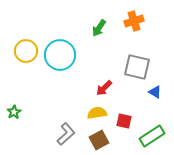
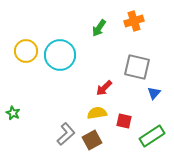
blue triangle: moved 1 px left, 1 px down; rotated 40 degrees clockwise
green star: moved 1 px left, 1 px down; rotated 16 degrees counterclockwise
brown square: moved 7 px left
